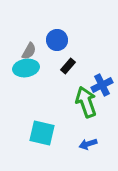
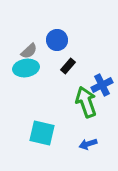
gray semicircle: rotated 18 degrees clockwise
